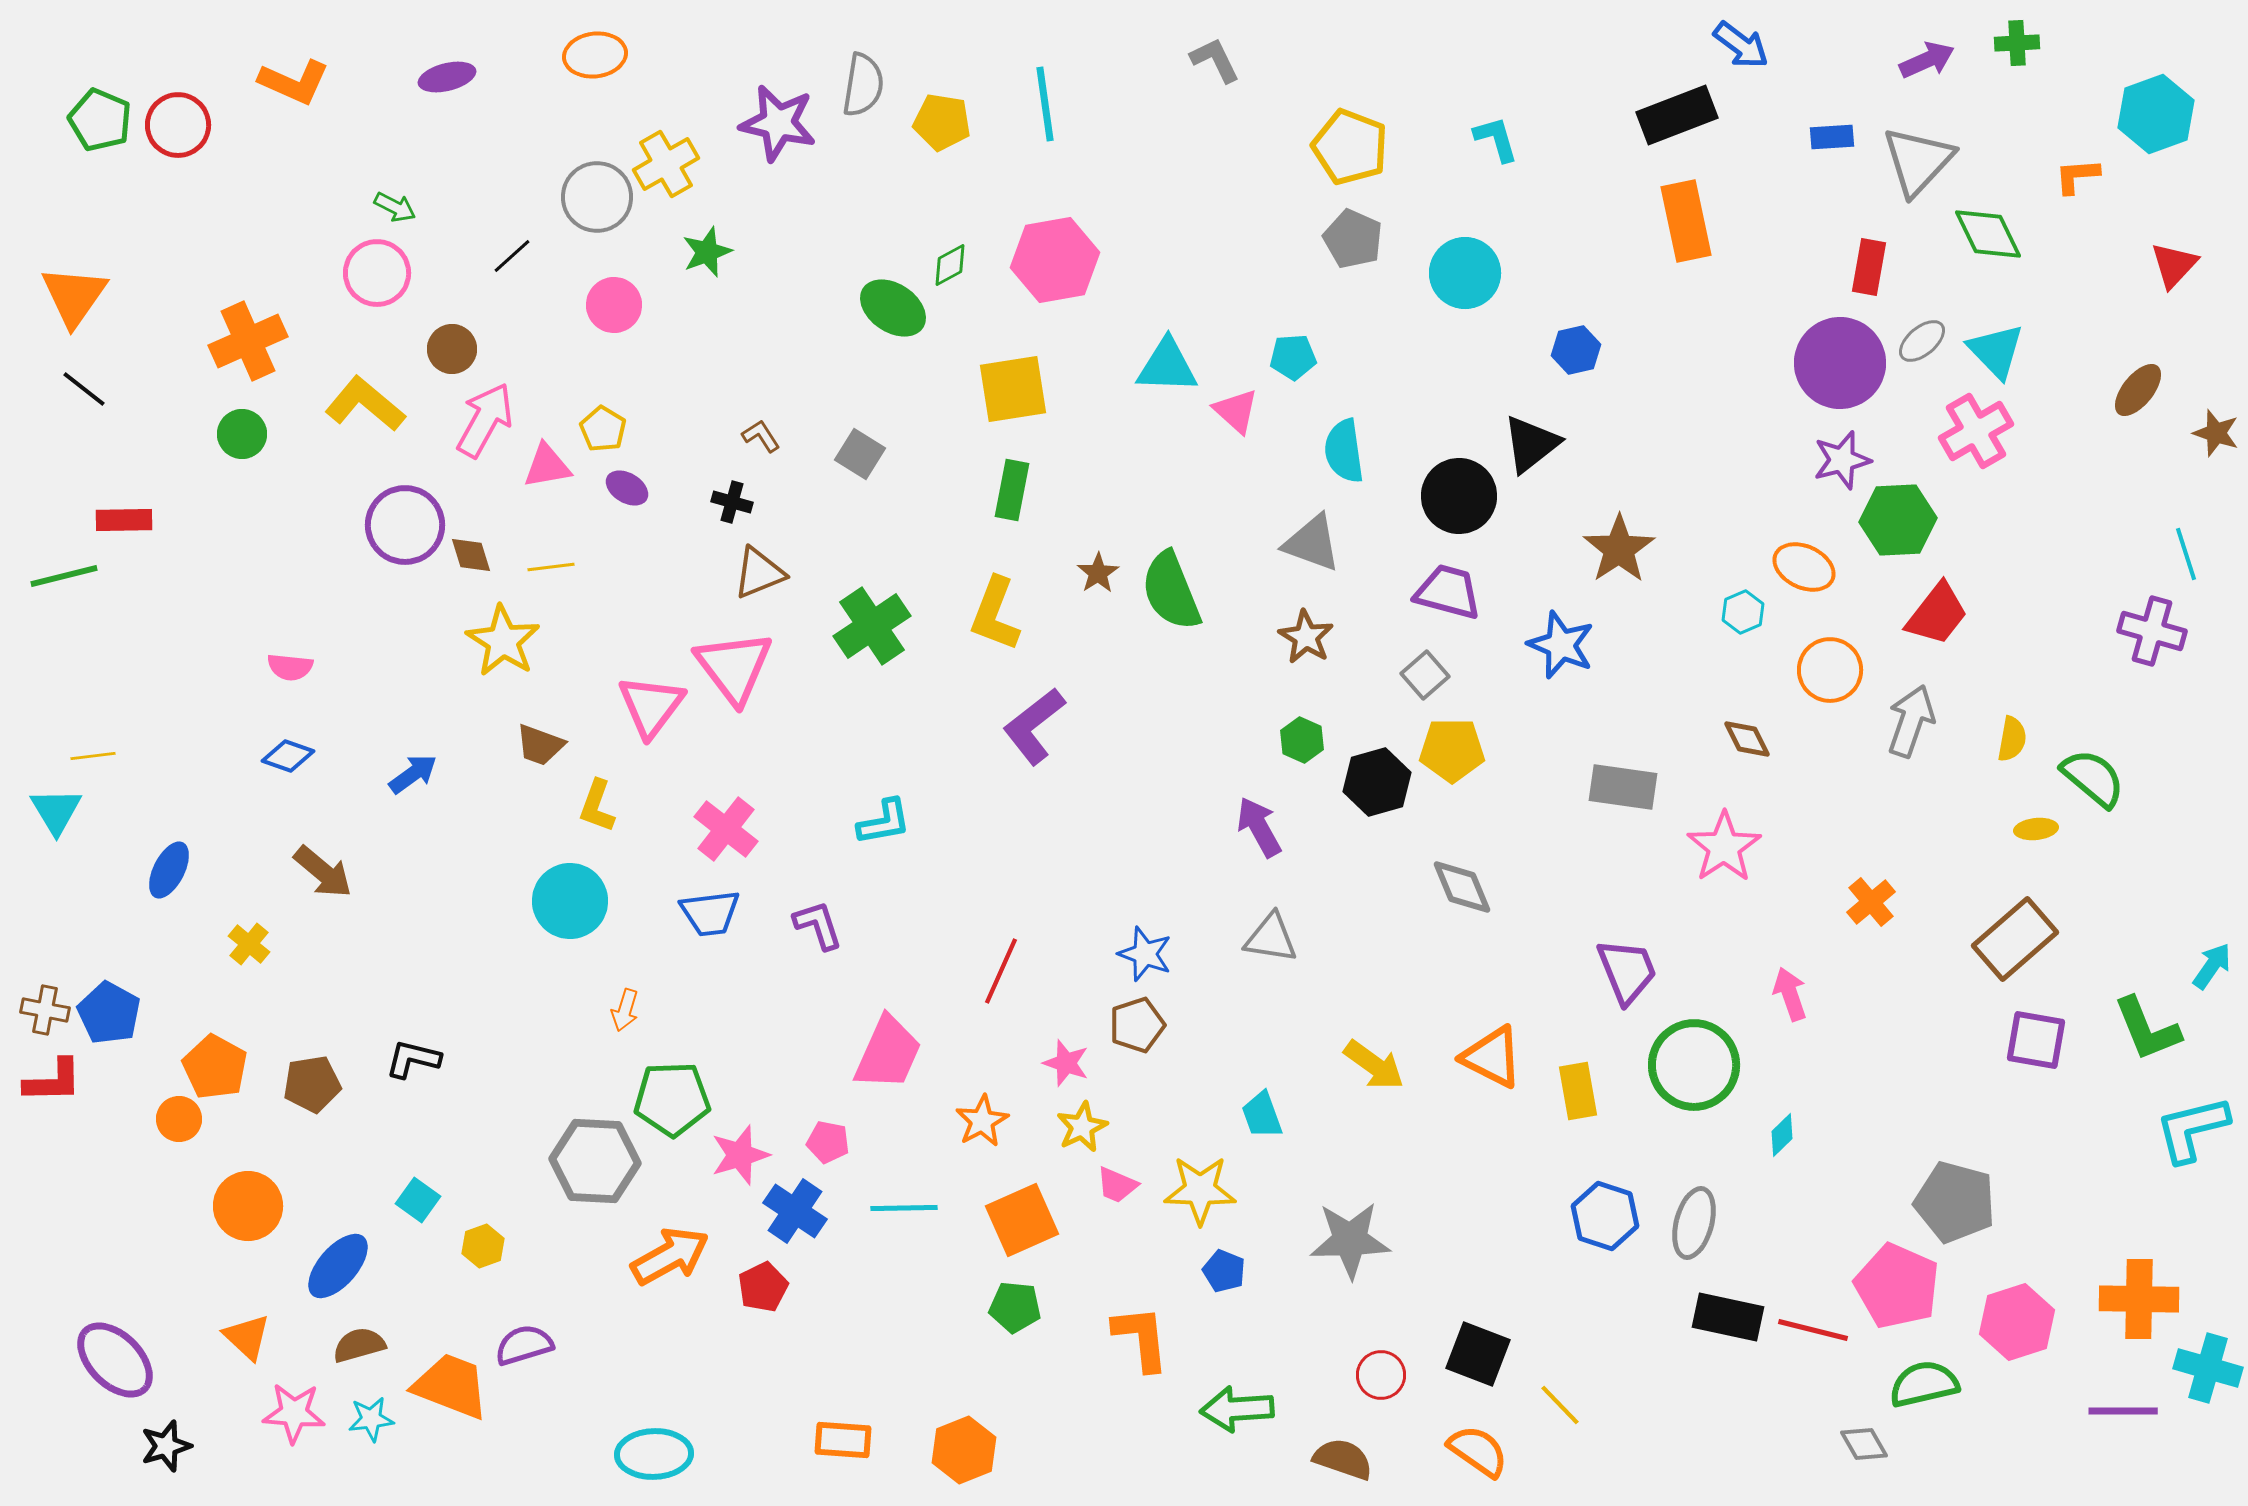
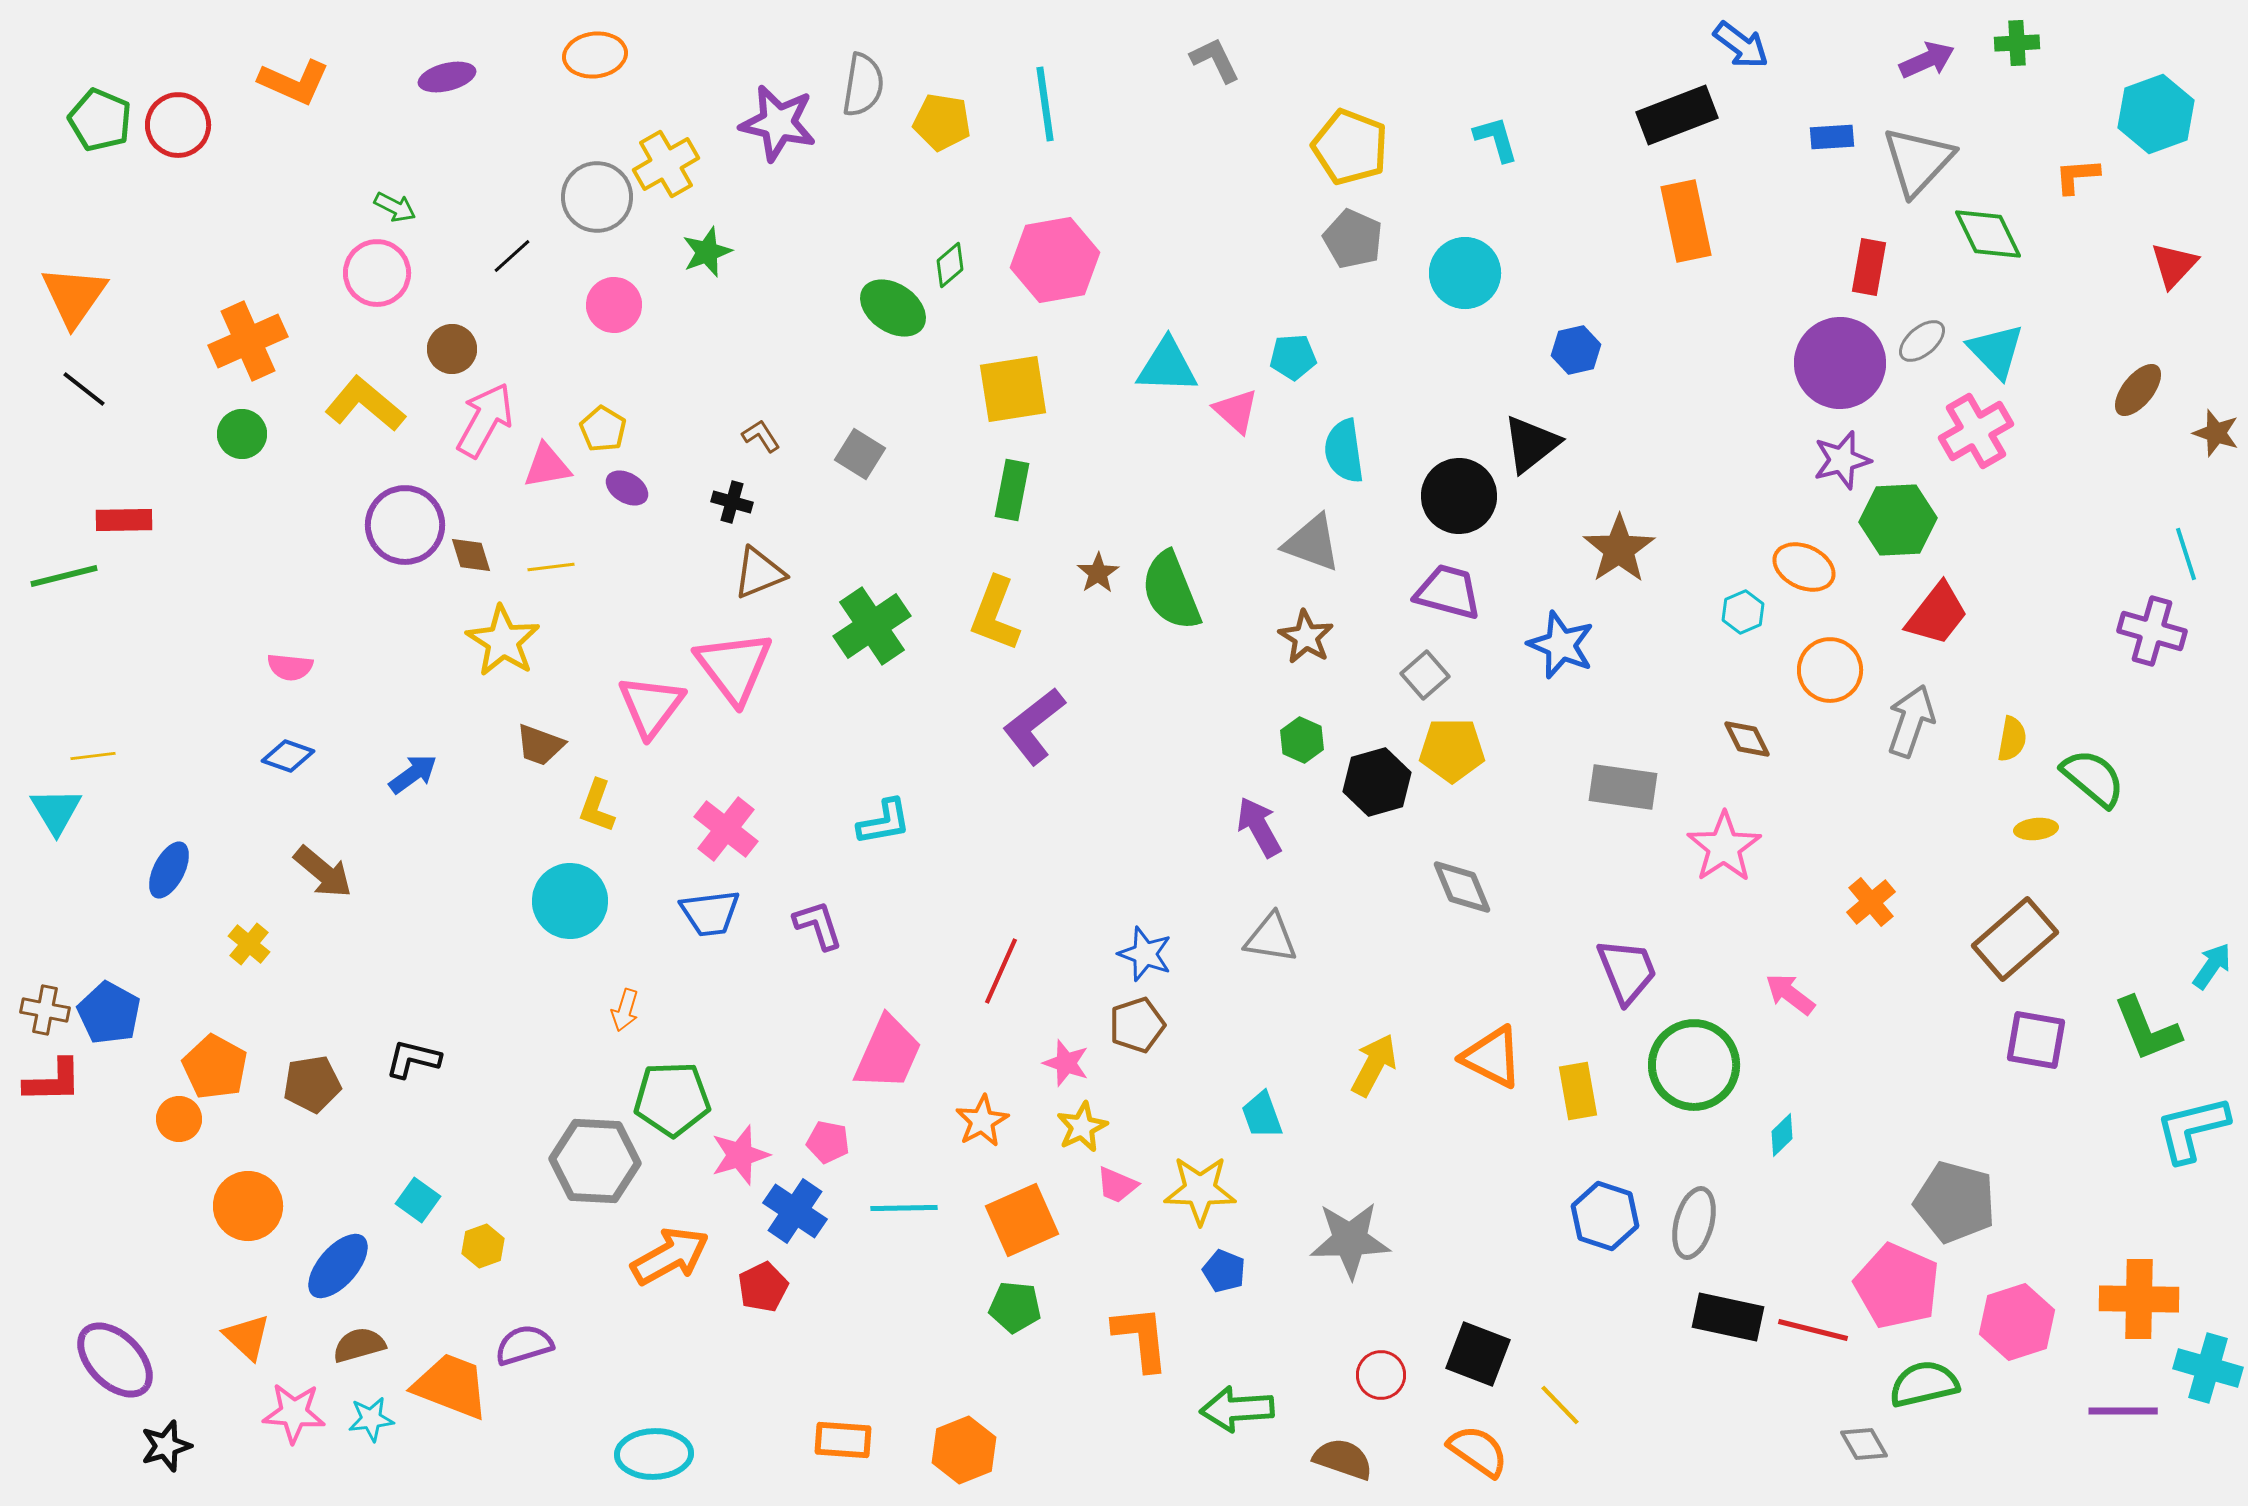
green diamond at (950, 265): rotated 12 degrees counterclockwise
pink arrow at (1790, 994): rotated 34 degrees counterclockwise
yellow arrow at (1374, 1065): rotated 98 degrees counterclockwise
